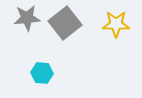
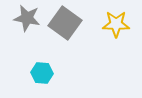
gray star: rotated 16 degrees clockwise
gray square: rotated 16 degrees counterclockwise
